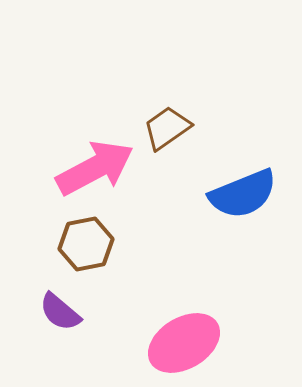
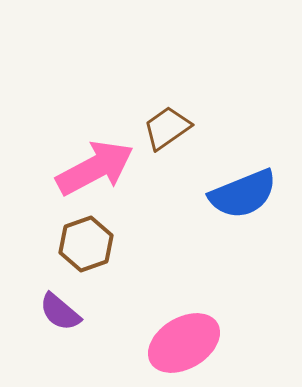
brown hexagon: rotated 8 degrees counterclockwise
